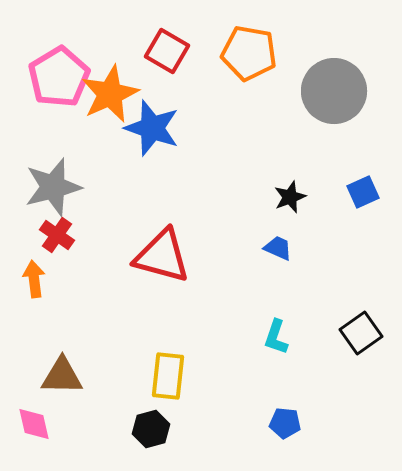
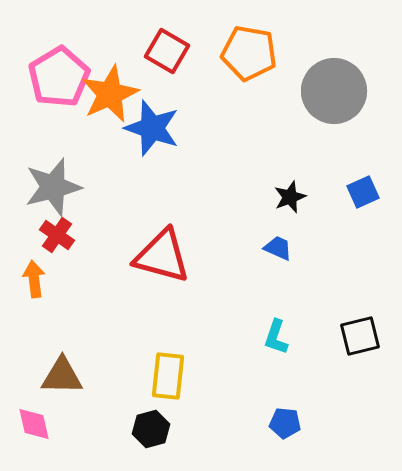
black square: moved 1 px left, 3 px down; rotated 21 degrees clockwise
